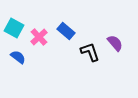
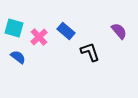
cyan square: rotated 12 degrees counterclockwise
purple semicircle: moved 4 px right, 12 px up
